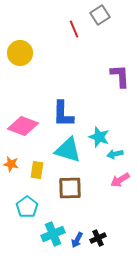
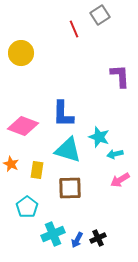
yellow circle: moved 1 px right
orange star: rotated 14 degrees clockwise
